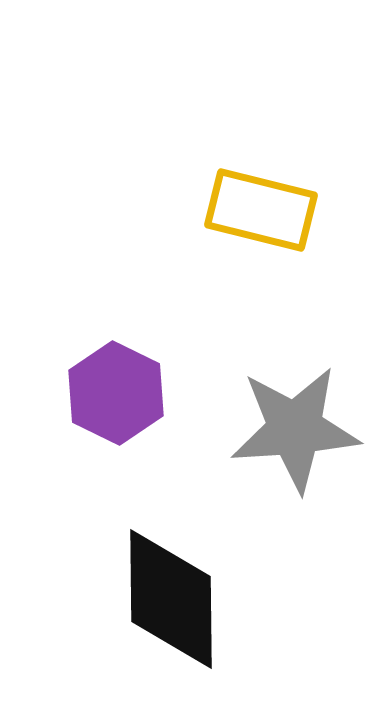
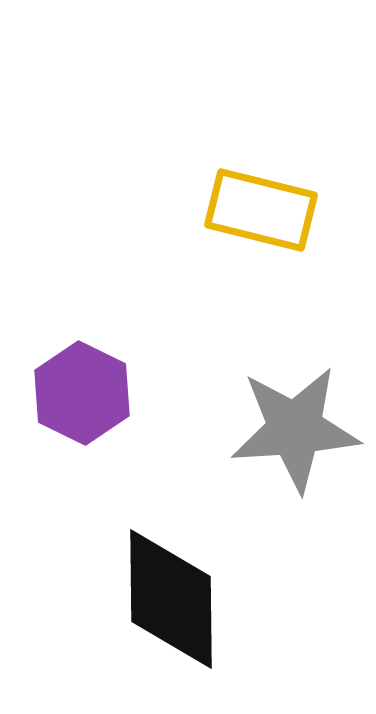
purple hexagon: moved 34 px left
